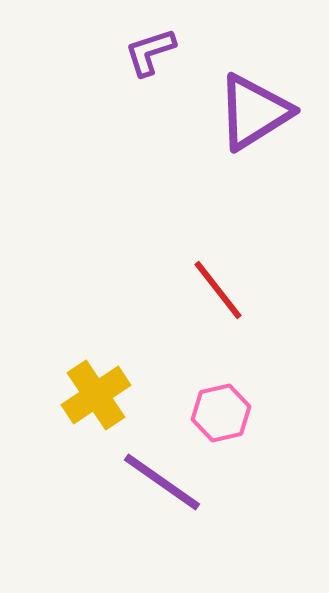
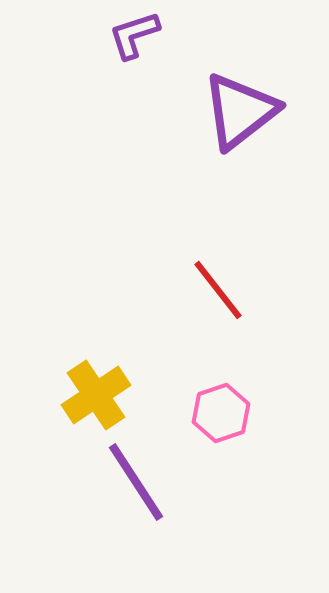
purple L-shape: moved 16 px left, 17 px up
purple triangle: moved 14 px left, 1 px up; rotated 6 degrees counterclockwise
pink hexagon: rotated 6 degrees counterclockwise
purple line: moved 26 px left; rotated 22 degrees clockwise
